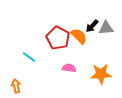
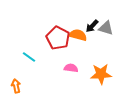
gray triangle: rotated 21 degrees clockwise
orange semicircle: moved 1 px left, 1 px up; rotated 30 degrees counterclockwise
pink semicircle: moved 2 px right
